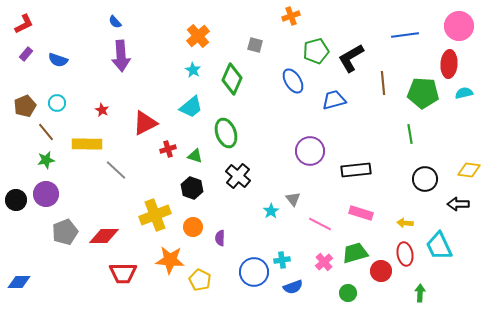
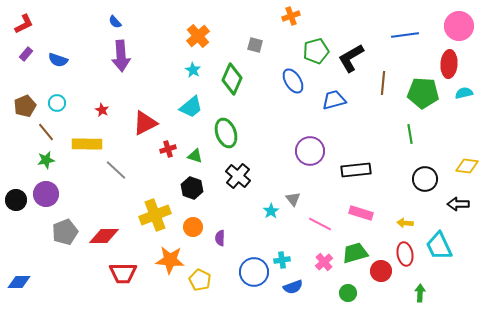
brown line at (383, 83): rotated 10 degrees clockwise
yellow diamond at (469, 170): moved 2 px left, 4 px up
